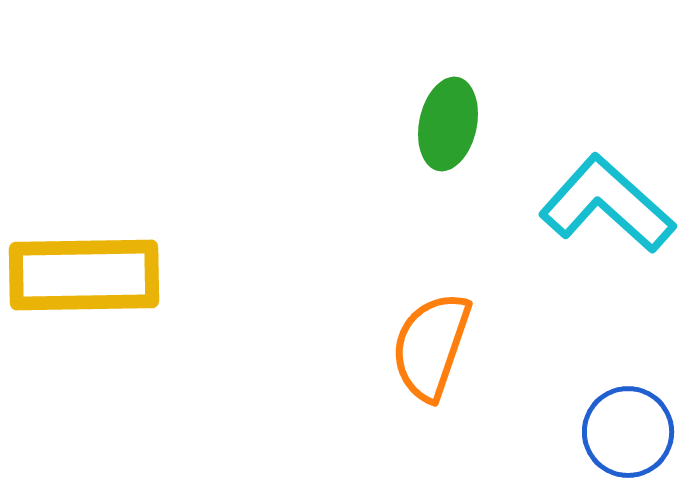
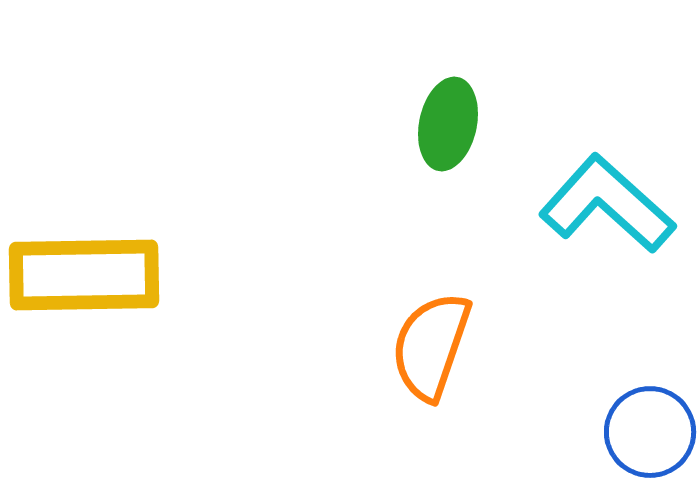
blue circle: moved 22 px right
